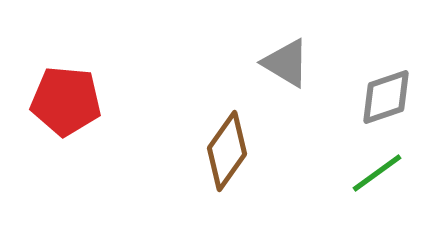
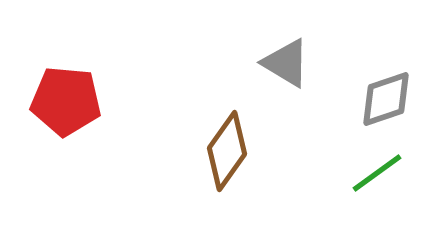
gray diamond: moved 2 px down
